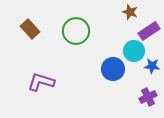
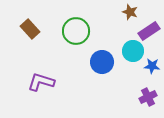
cyan circle: moved 1 px left
blue circle: moved 11 px left, 7 px up
